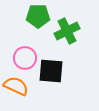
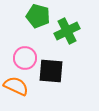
green pentagon: rotated 15 degrees clockwise
